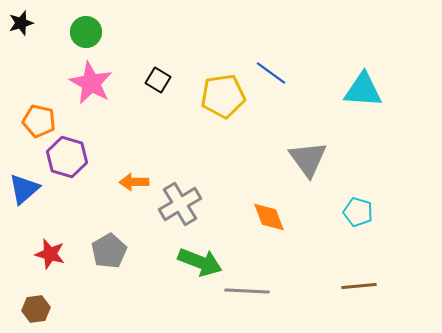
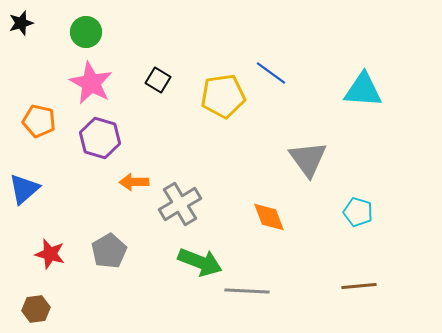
purple hexagon: moved 33 px right, 19 px up
